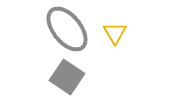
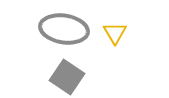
gray ellipse: moved 3 px left; rotated 42 degrees counterclockwise
